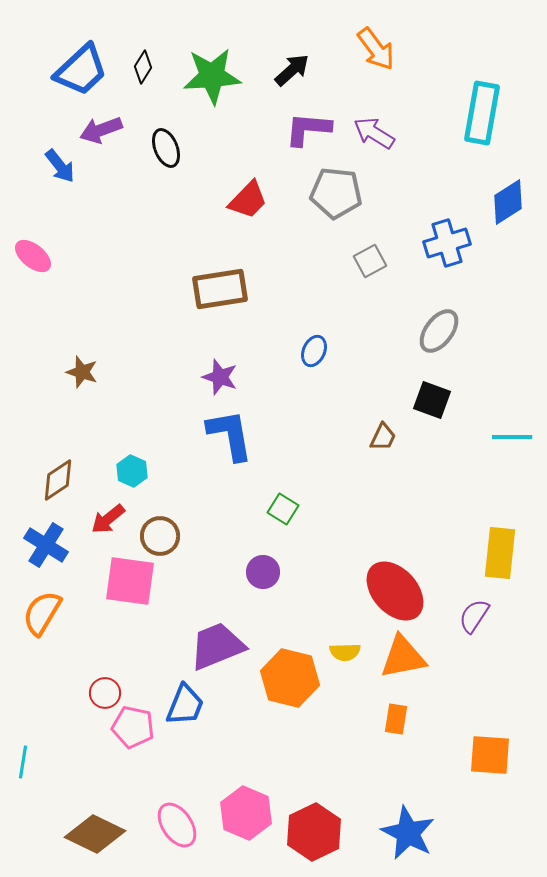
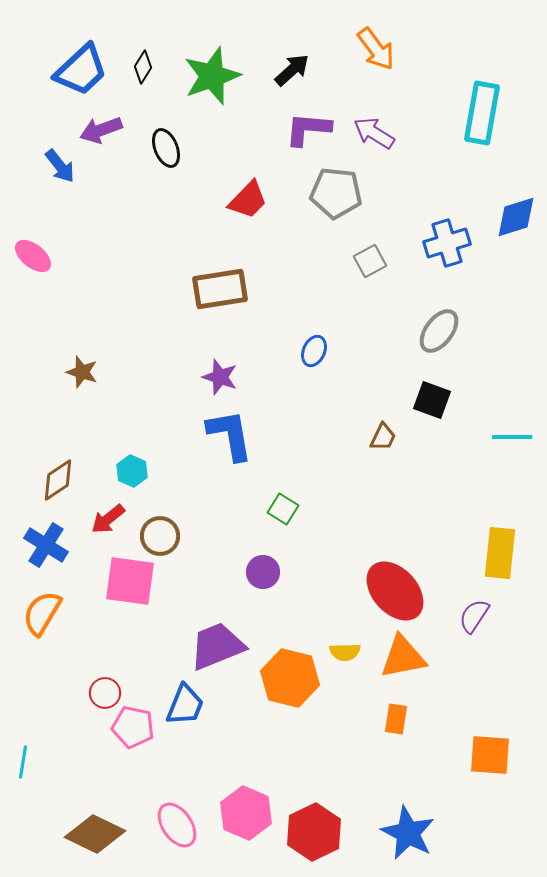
green star at (212, 76): rotated 16 degrees counterclockwise
blue diamond at (508, 202): moved 8 px right, 15 px down; rotated 15 degrees clockwise
